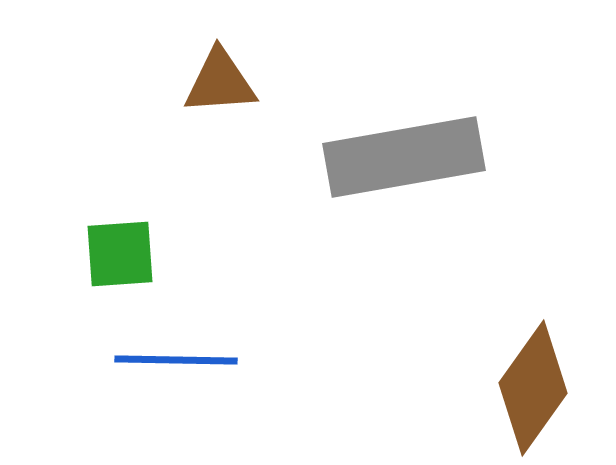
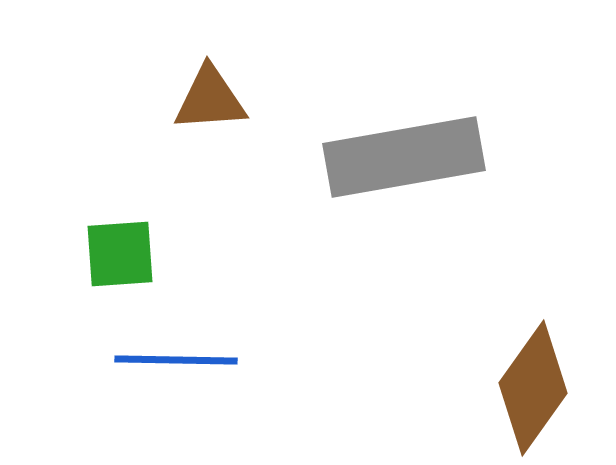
brown triangle: moved 10 px left, 17 px down
